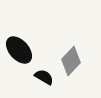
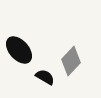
black semicircle: moved 1 px right
